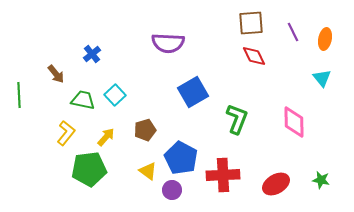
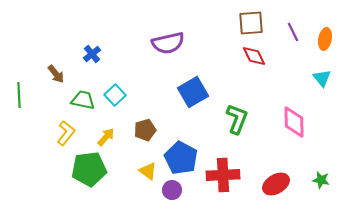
purple semicircle: rotated 16 degrees counterclockwise
